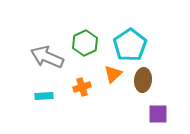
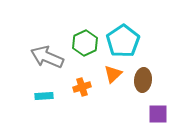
cyan pentagon: moved 7 px left, 4 px up
